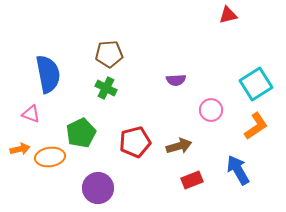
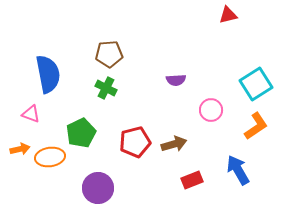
brown arrow: moved 5 px left, 2 px up
